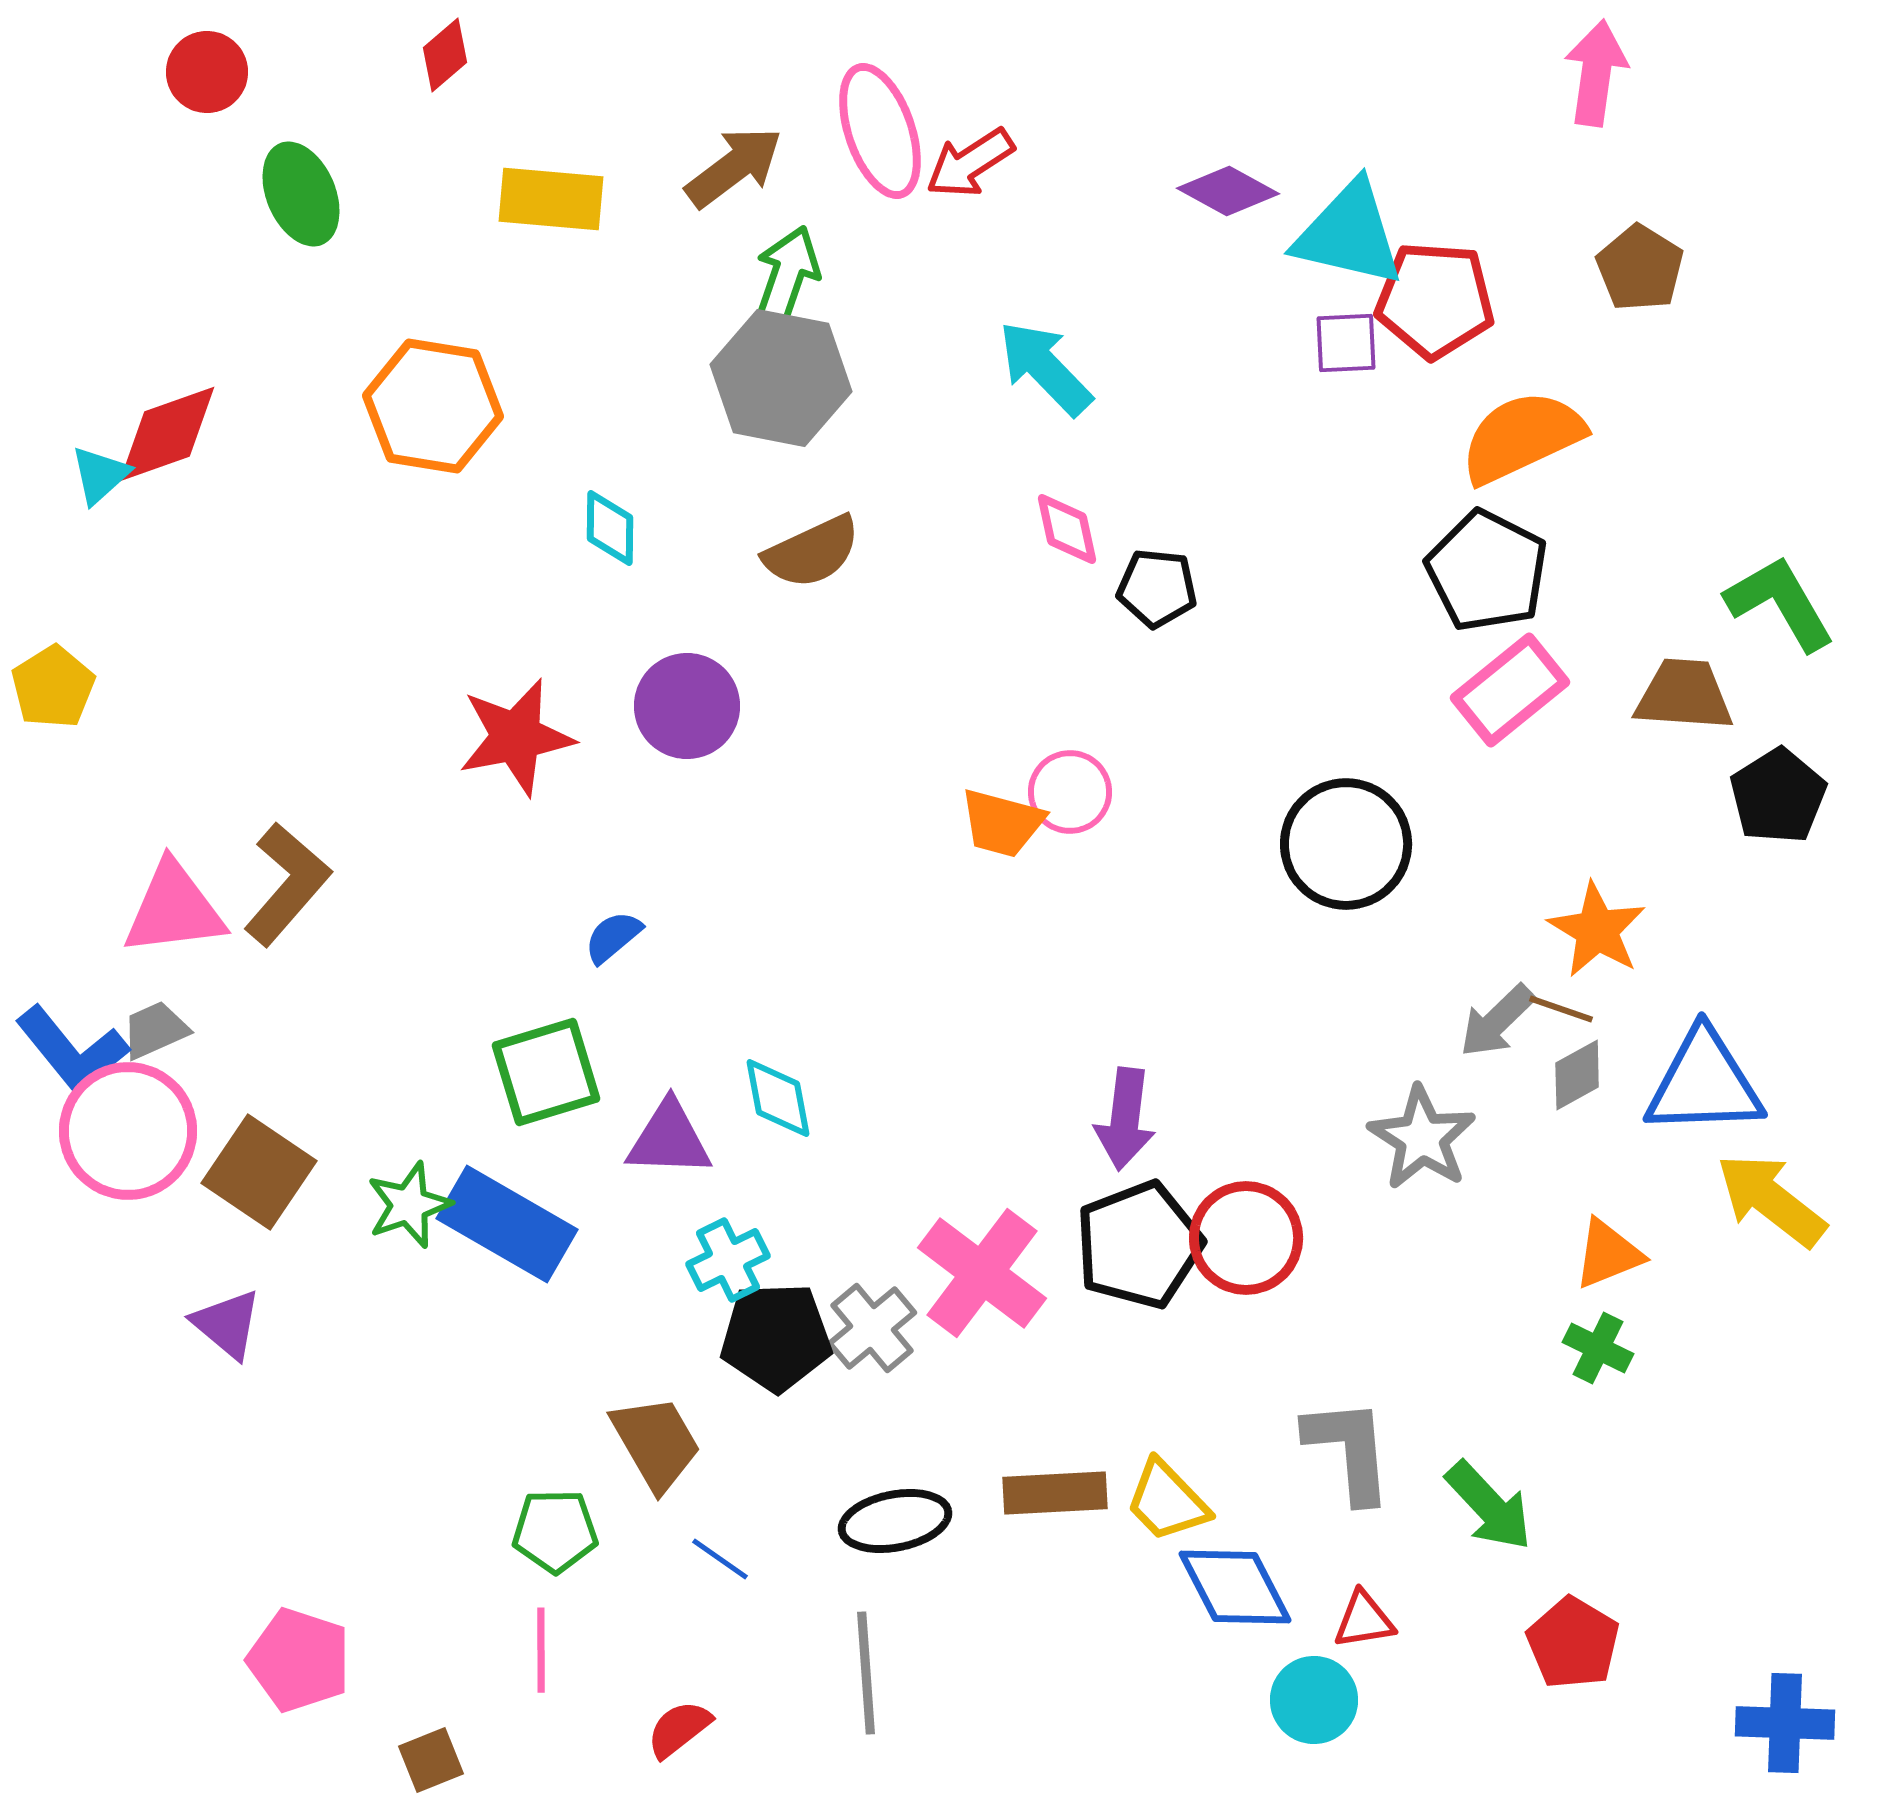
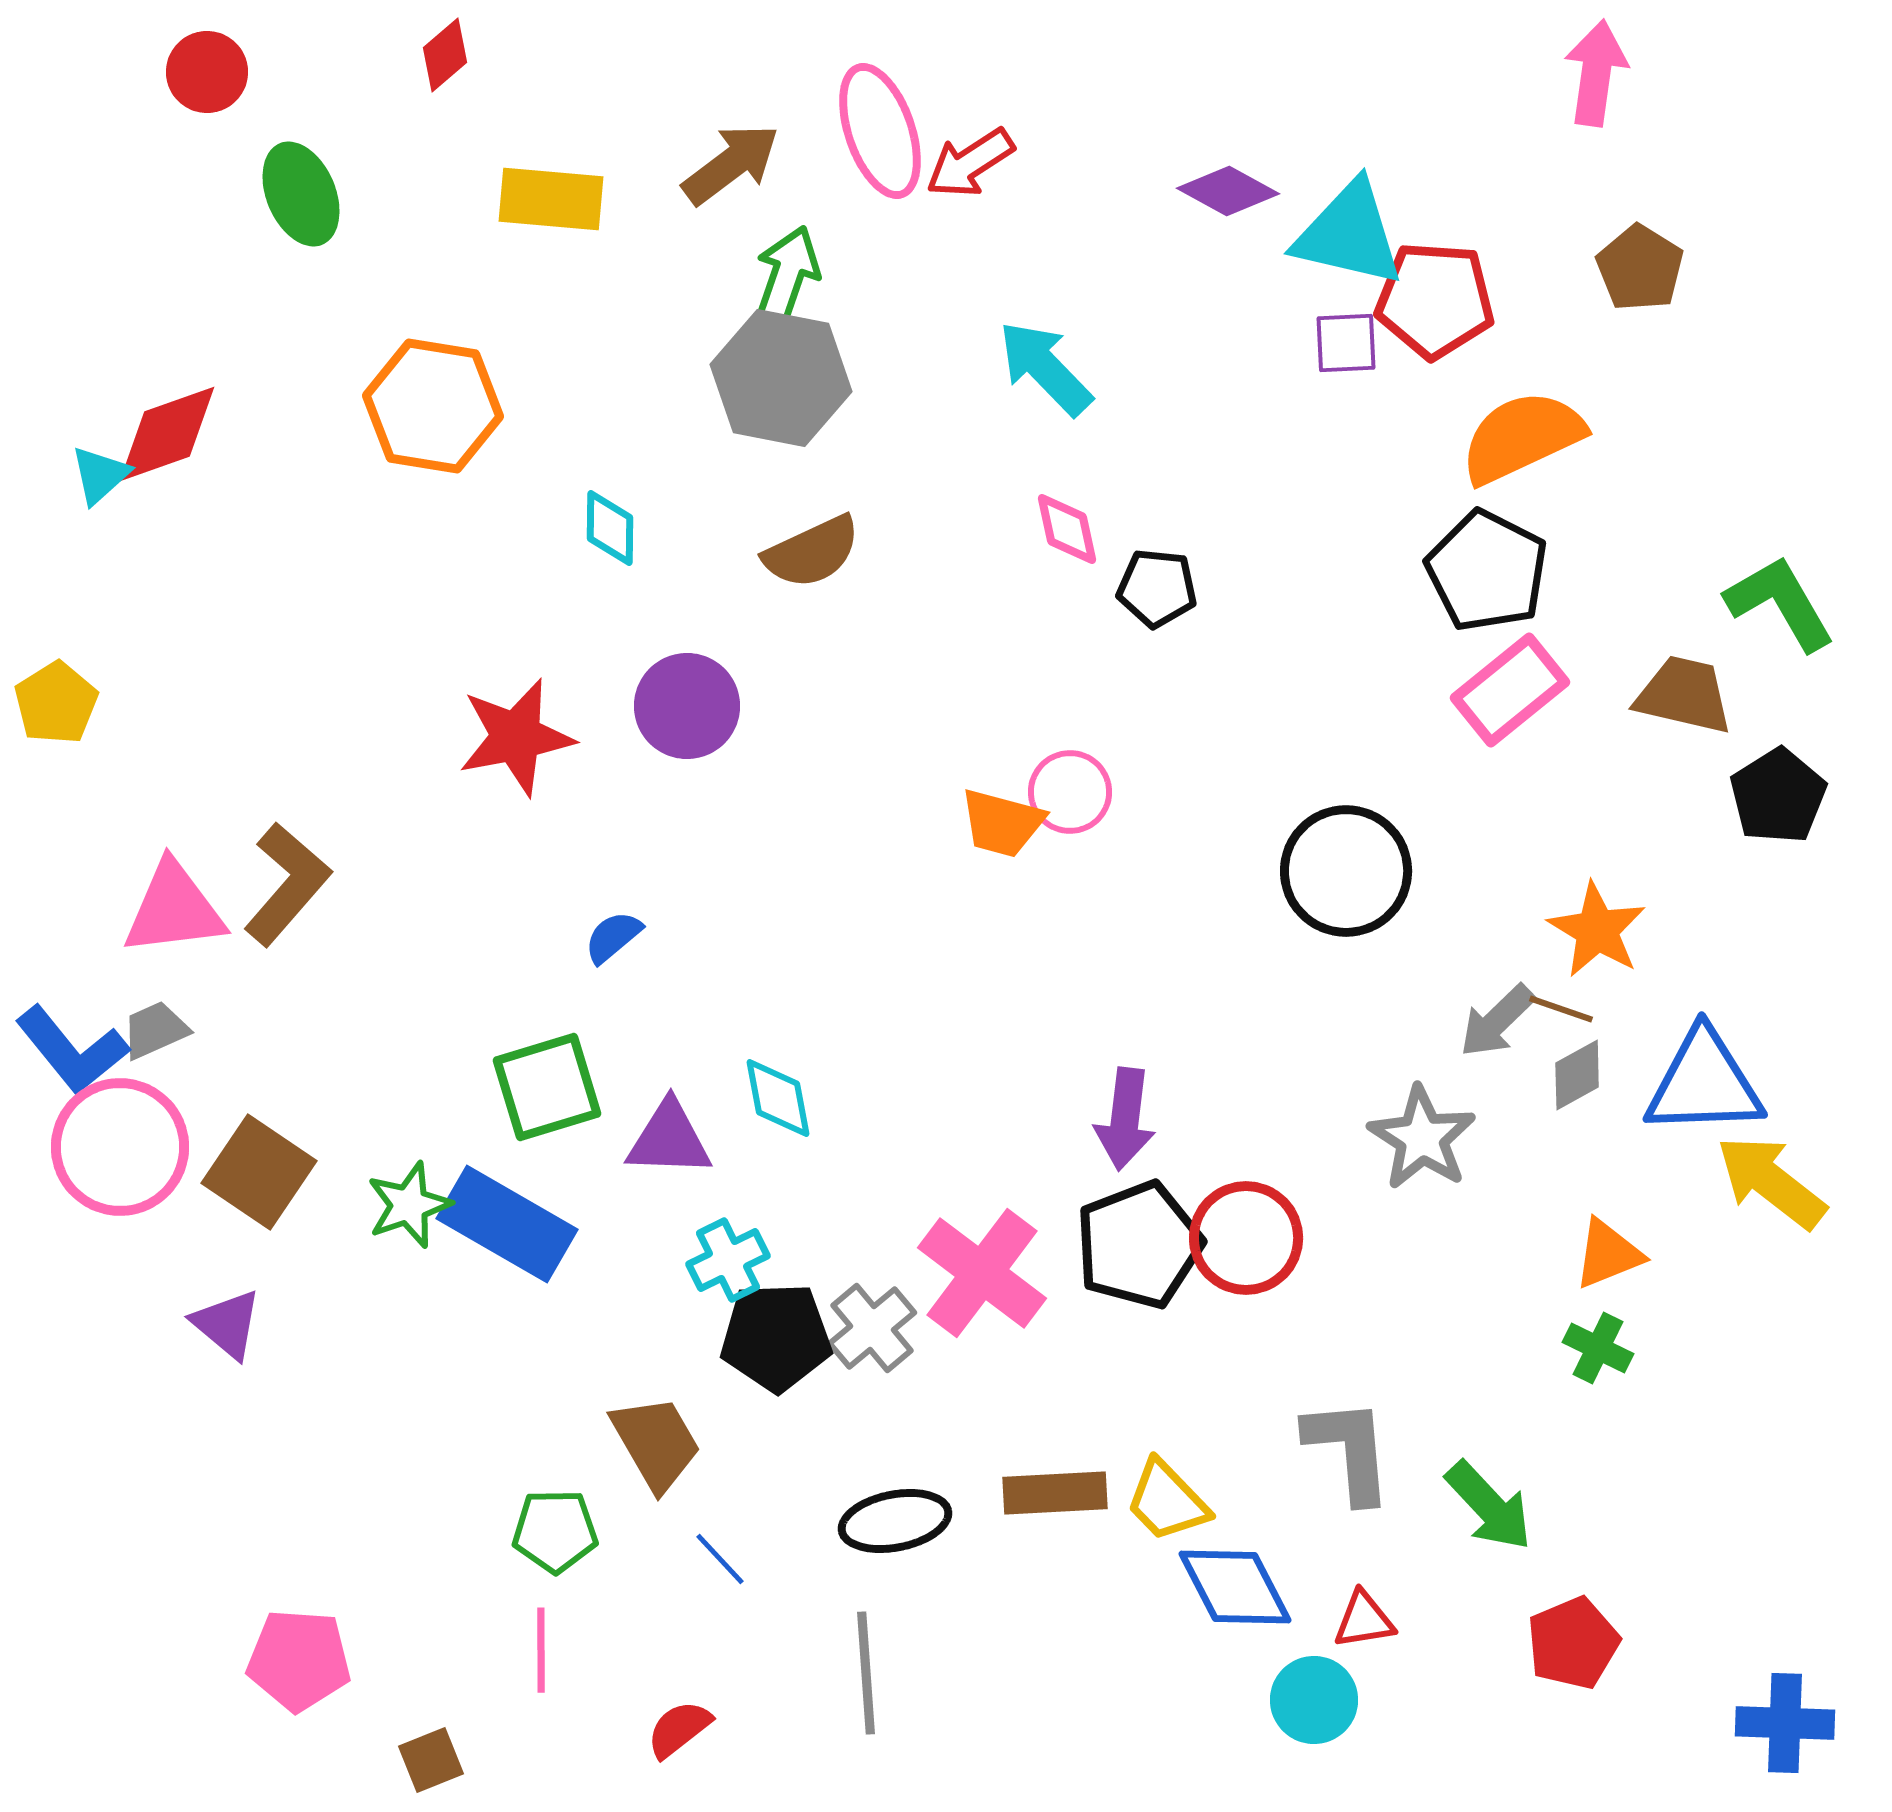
brown arrow at (734, 167): moved 3 px left, 3 px up
yellow pentagon at (53, 687): moved 3 px right, 16 px down
brown trapezoid at (1684, 695): rotated 9 degrees clockwise
black circle at (1346, 844): moved 27 px down
green square at (546, 1072): moved 1 px right, 15 px down
pink circle at (128, 1131): moved 8 px left, 16 px down
yellow arrow at (1771, 1200): moved 18 px up
blue line at (720, 1559): rotated 12 degrees clockwise
red pentagon at (1573, 1643): rotated 18 degrees clockwise
pink pentagon at (299, 1660): rotated 14 degrees counterclockwise
